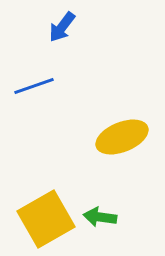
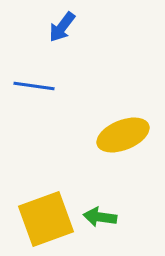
blue line: rotated 27 degrees clockwise
yellow ellipse: moved 1 px right, 2 px up
yellow square: rotated 10 degrees clockwise
